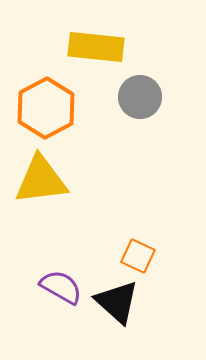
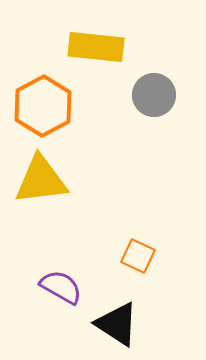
gray circle: moved 14 px right, 2 px up
orange hexagon: moved 3 px left, 2 px up
black triangle: moved 22 px down; rotated 9 degrees counterclockwise
